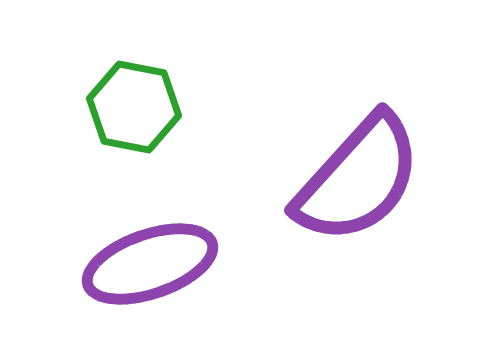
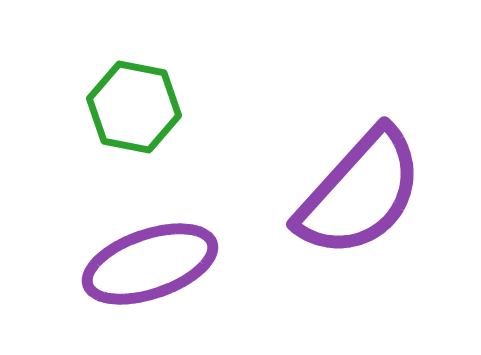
purple semicircle: moved 2 px right, 14 px down
